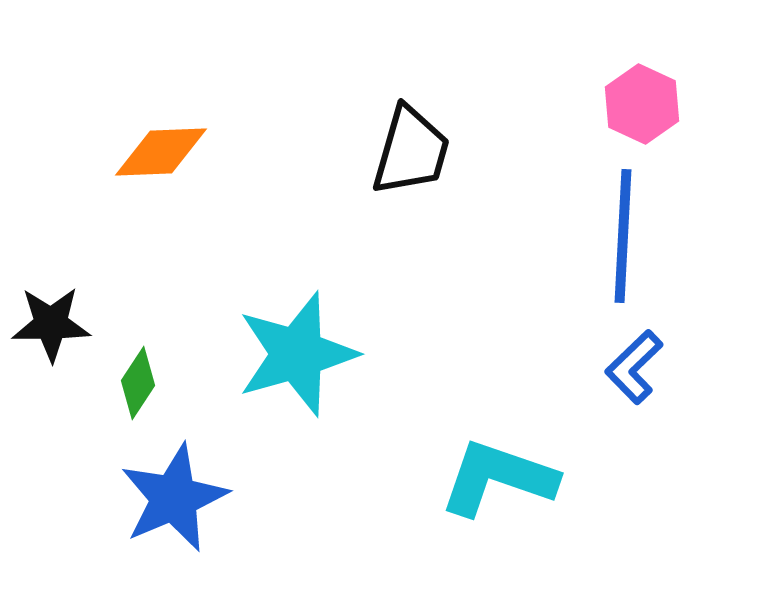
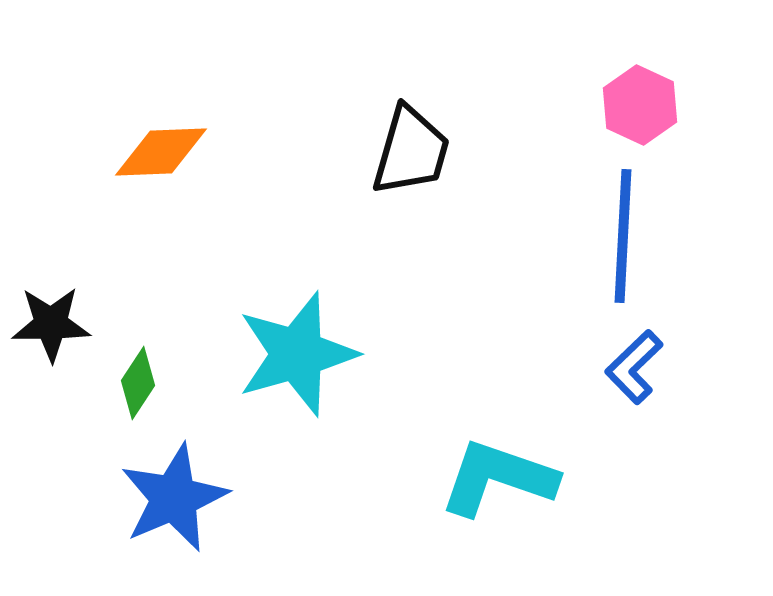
pink hexagon: moved 2 px left, 1 px down
